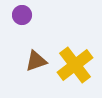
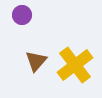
brown triangle: rotated 30 degrees counterclockwise
